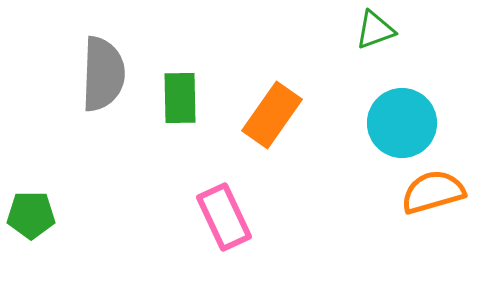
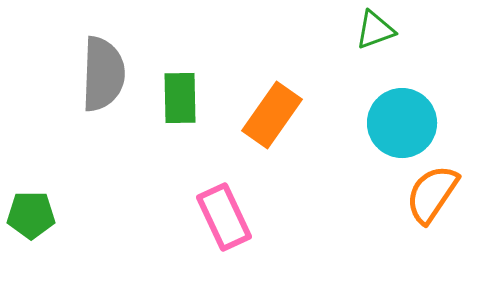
orange semicircle: moved 1 px left, 2 px down; rotated 40 degrees counterclockwise
